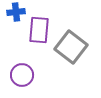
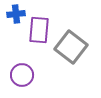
blue cross: moved 2 px down
